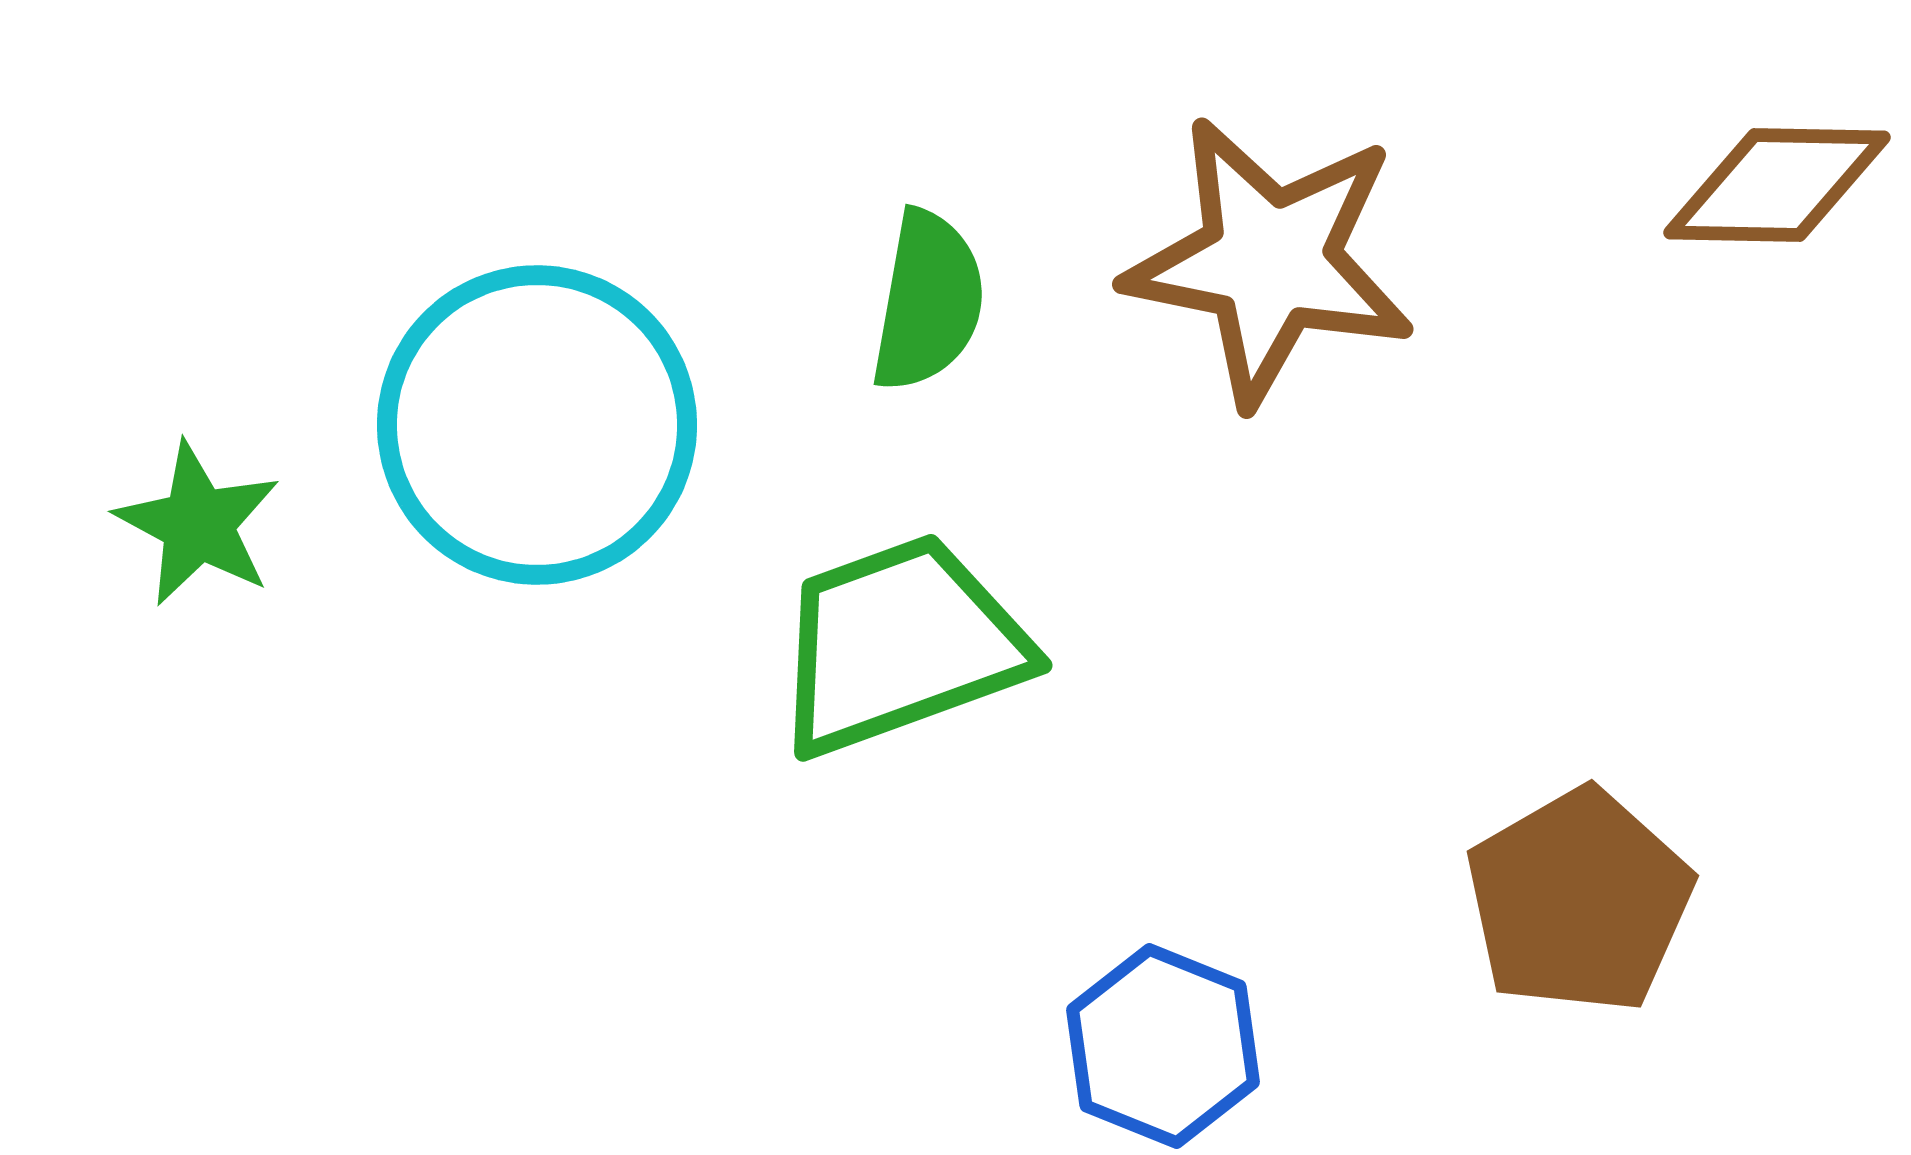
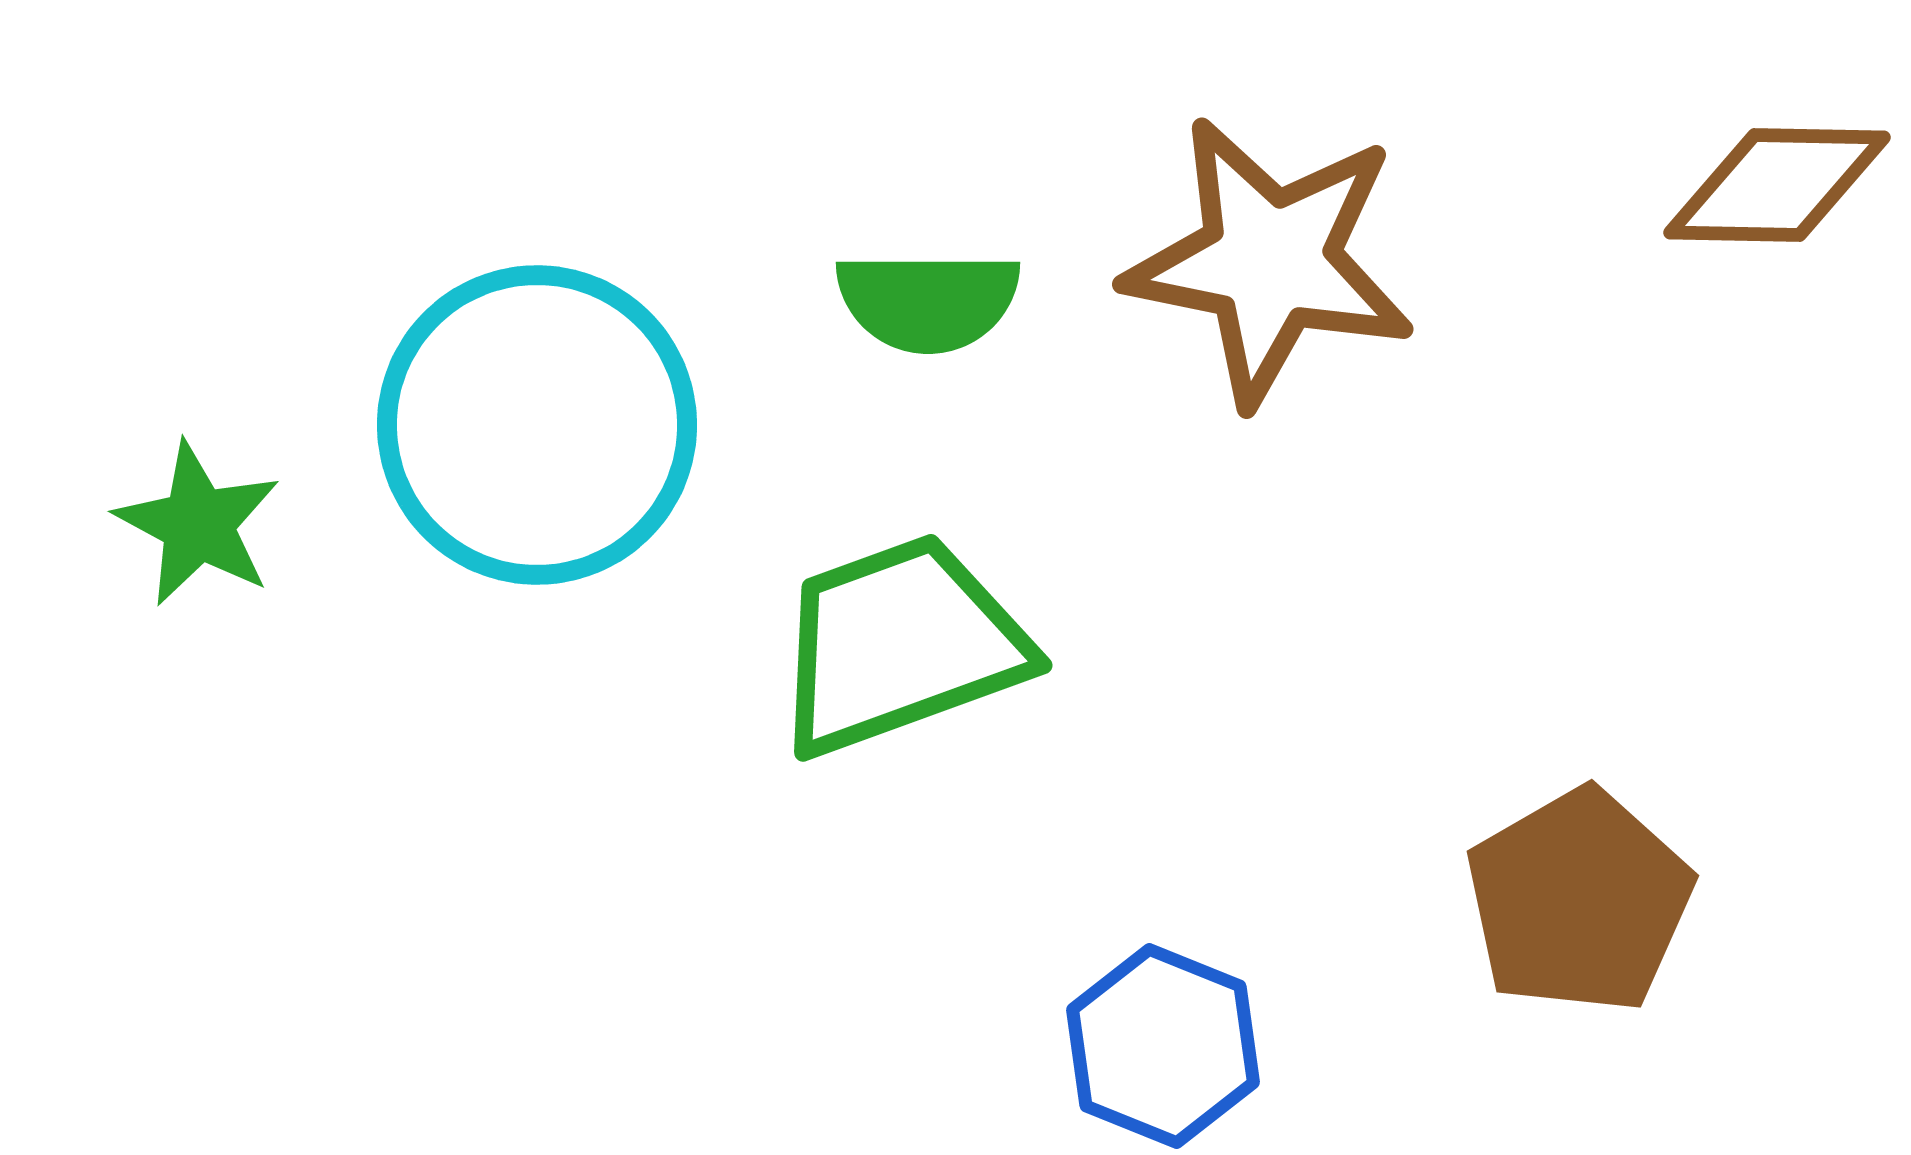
green semicircle: rotated 80 degrees clockwise
